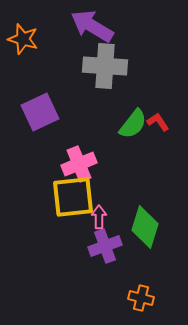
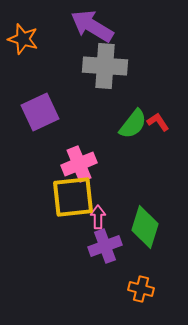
pink arrow: moved 1 px left
orange cross: moved 9 px up
